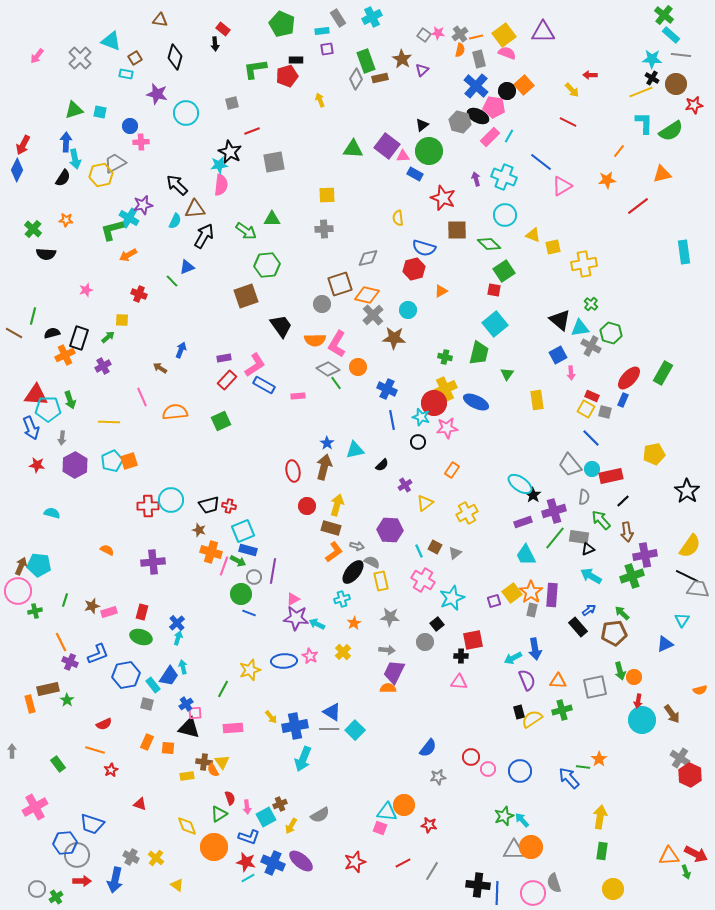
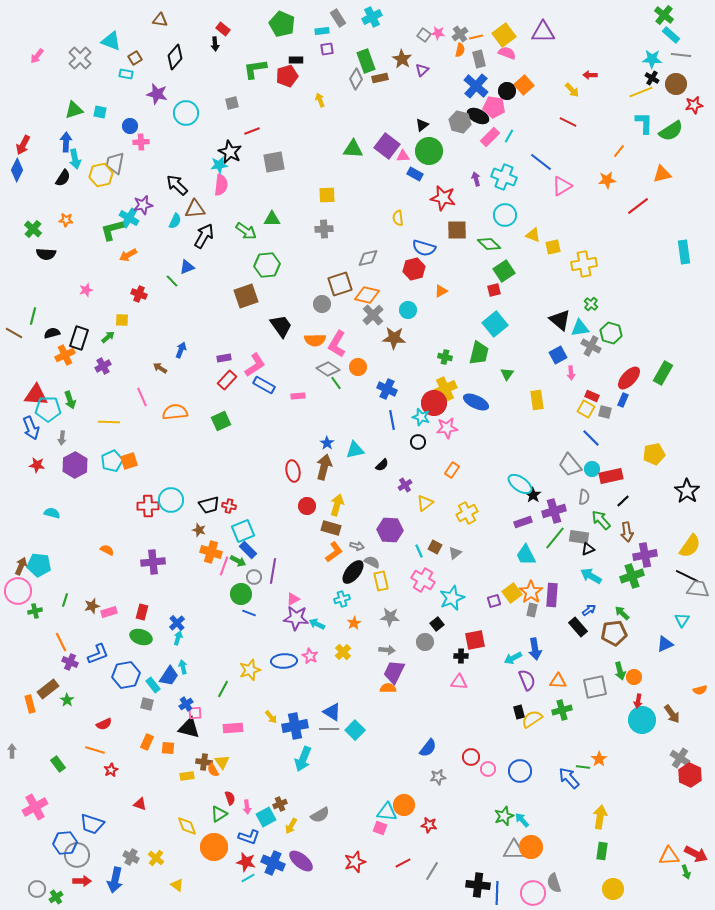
black diamond at (175, 57): rotated 25 degrees clockwise
gray trapezoid at (115, 163): rotated 50 degrees counterclockwise
red star at (443, 198): rotated 10 degrees counterclockwise
red square at (494, 290): rotated 24 degrees counterclockwise
blue rectangle at (248, 550): rotated 30 degrees clockwise
red square at (473, 640): moved 2 px right
brown rectangle at (48, 689): rotated 25 degrees counterclockwise
